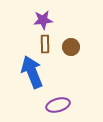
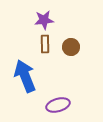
purple star: moved 1 px right
blue arrow: moved 7 px left, 4 px down
